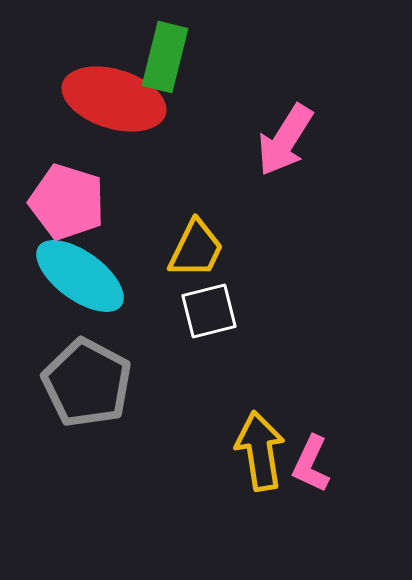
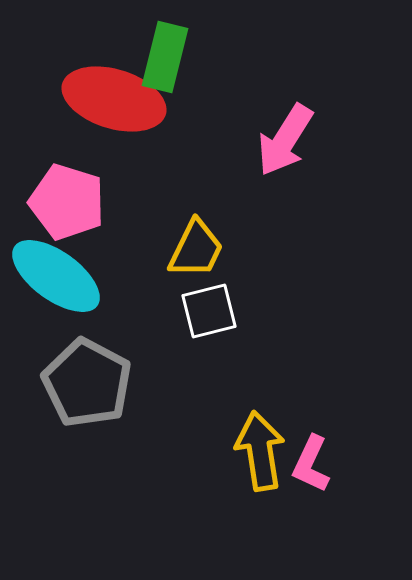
cyan ellipse: moved 24 px left
